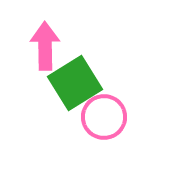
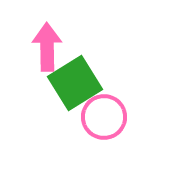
pink arrow: moved 2 px right, 1 px down
